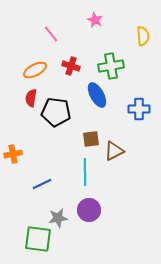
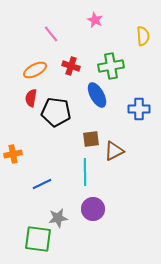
purple circle: moved 4 px right, 1 px up
